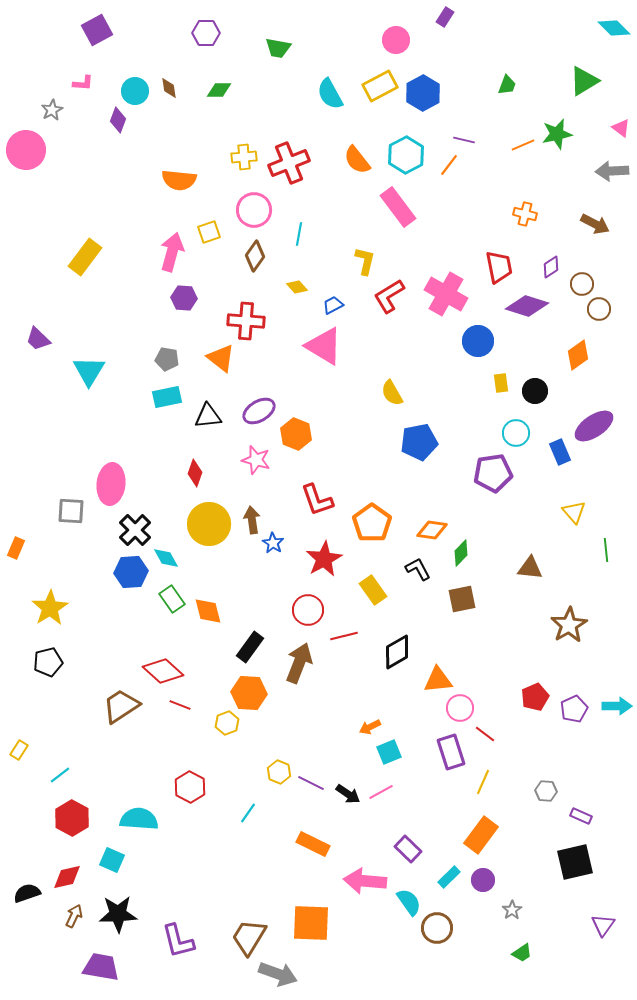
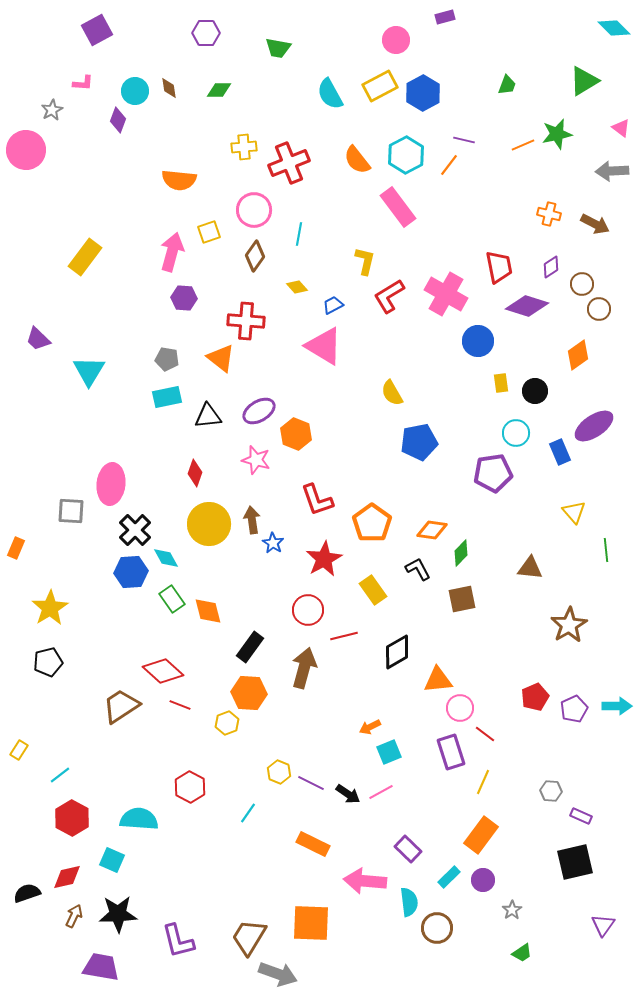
purple rectangle at (445, 17): rotated 42 degrees clockwise
yellow cross at (244, 157): moved 10 px up
orange cross at (525, 214): moved 24 px right
brown arrow at (299, 663): moved 5 px right, 5 px down; rotated 6 degrees counterclockwise
gray hexagon at (546, 791): moved 5 px right
cyan semicircle at (409, 902): rotated 28 degrees clockwise
